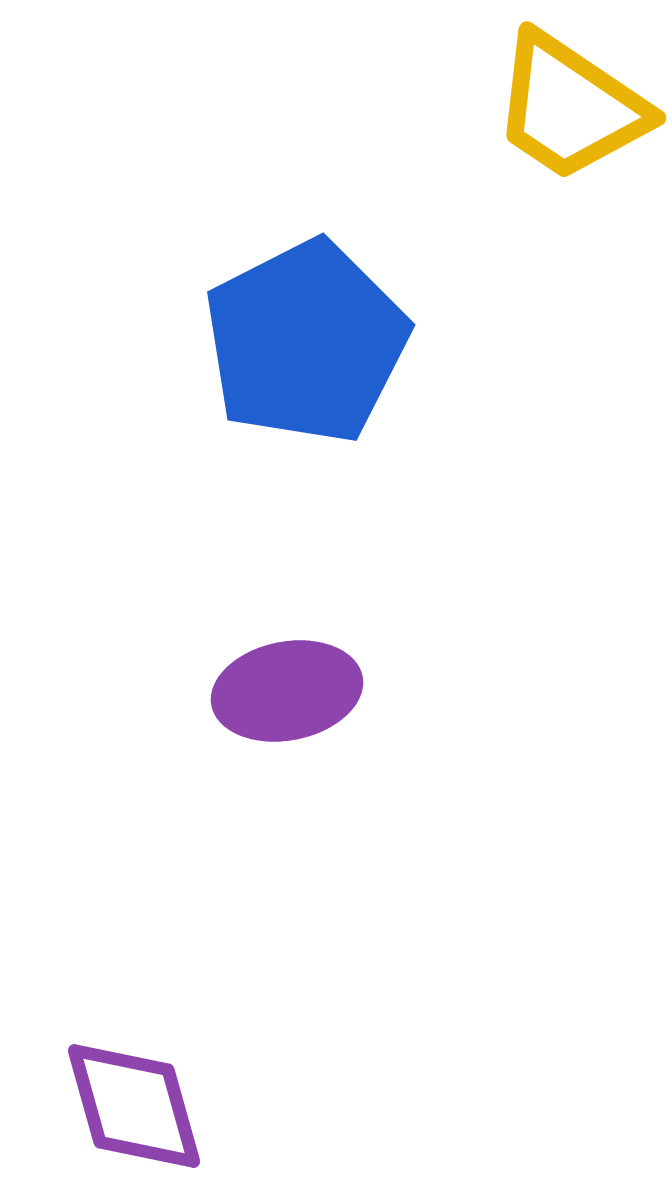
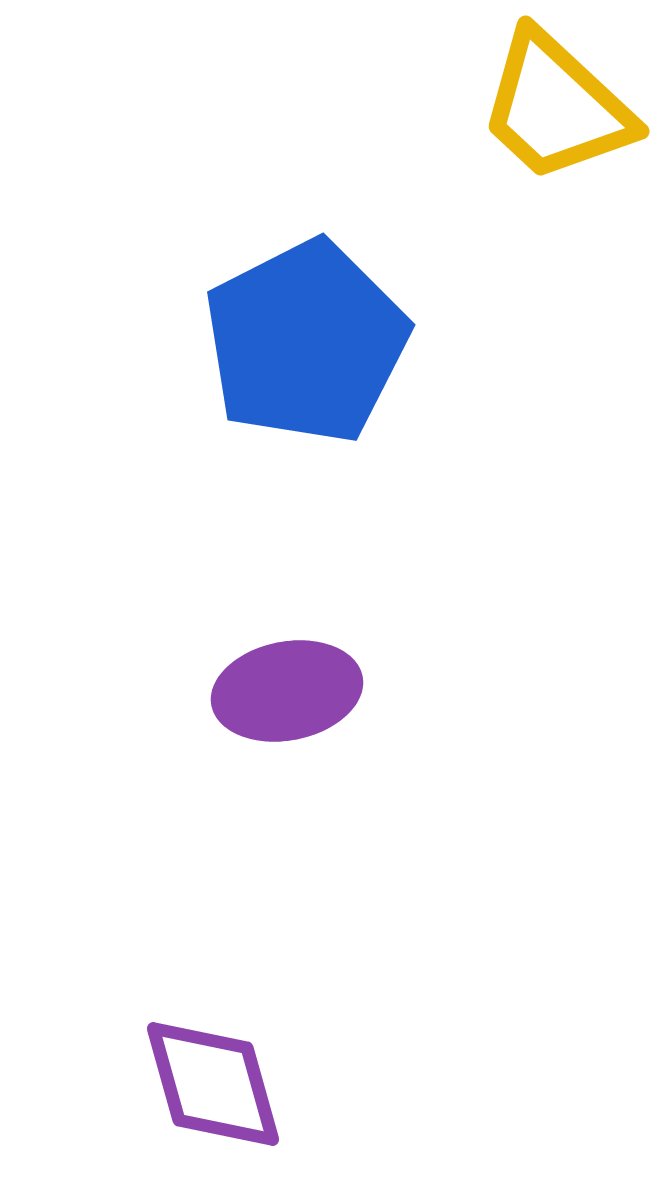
yellow trapezoid: moved 14 px left; rotated 9 degrees clockwise
purple diamond: moved 79 px right, 22 px up
